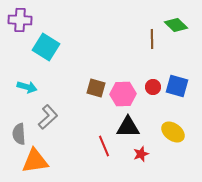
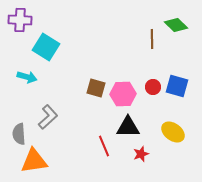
cyan arrow: moved 10 px up
orange triangle: moved 1 px left
